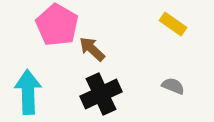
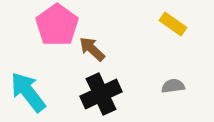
pink pentagon: rotated 6 degrees clockwise
gray semicircle: rotated 30 degrees counterclockwise
cyan arrow: rotated 36 degrees counterclockwise
